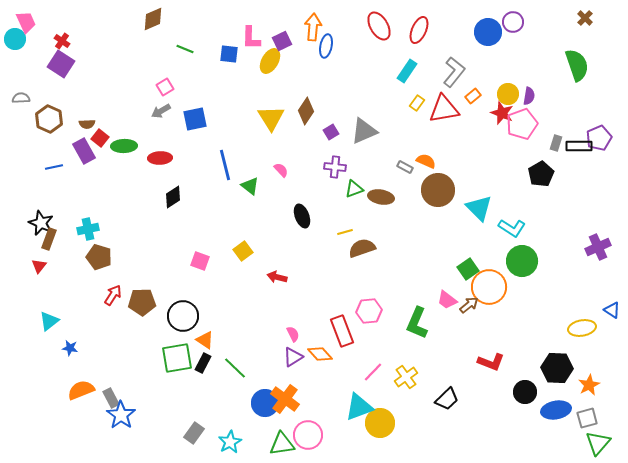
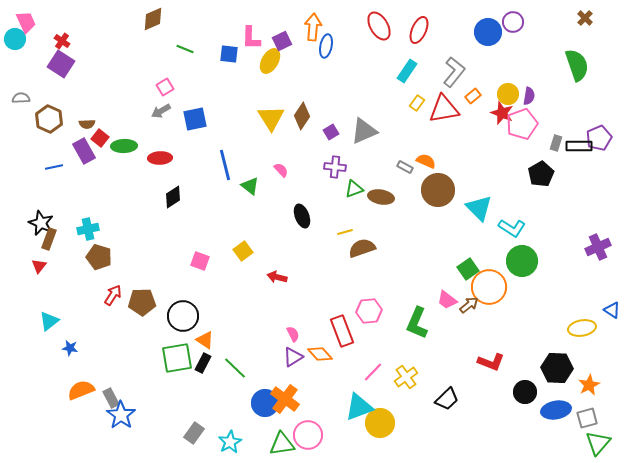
brown diamond at (306, 111): moved 4 px left, 5 px down
